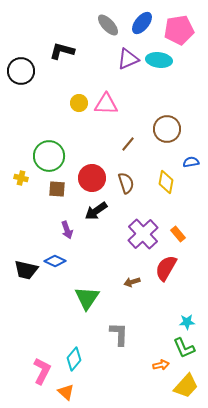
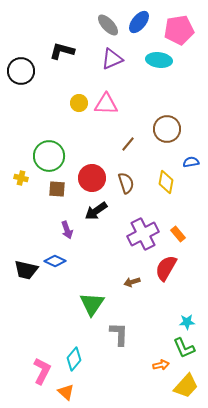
blue ellipse: moved 3 px left, 1 px up
purple triangle: moved 16 px left
purple cross: rotated 16 degrees clockwise
green triangle: moved 5 px right, 6 px down
